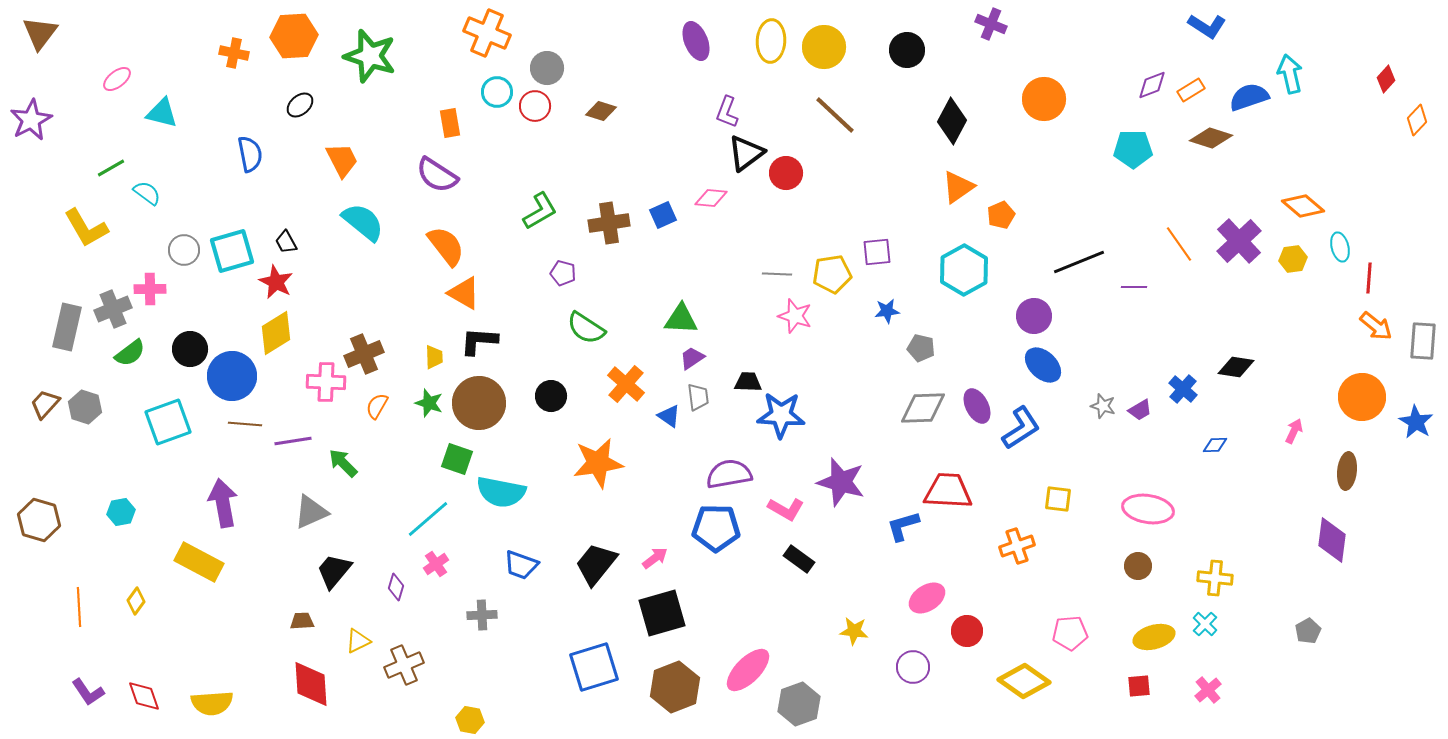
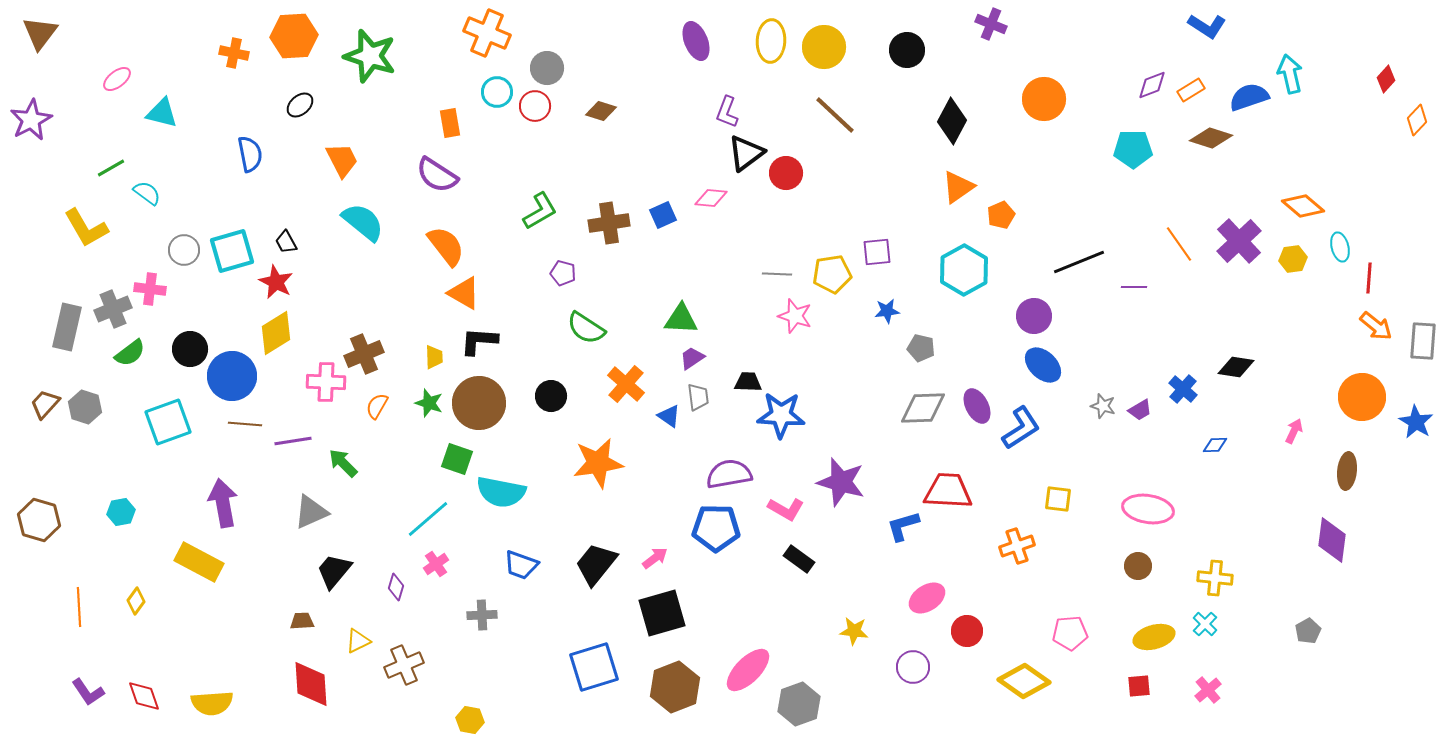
pink cross at (150, 289): rotated 8 degrees clockwise
